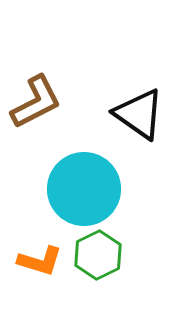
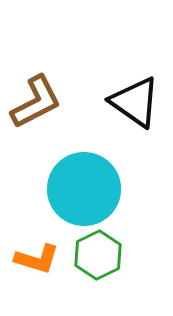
black triangle: moved 4 px left, 12 px up
orange L-shape: moved 3 px left, 2 px up
